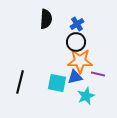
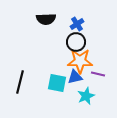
black semicircle: rotated 84 degrees clockwise
